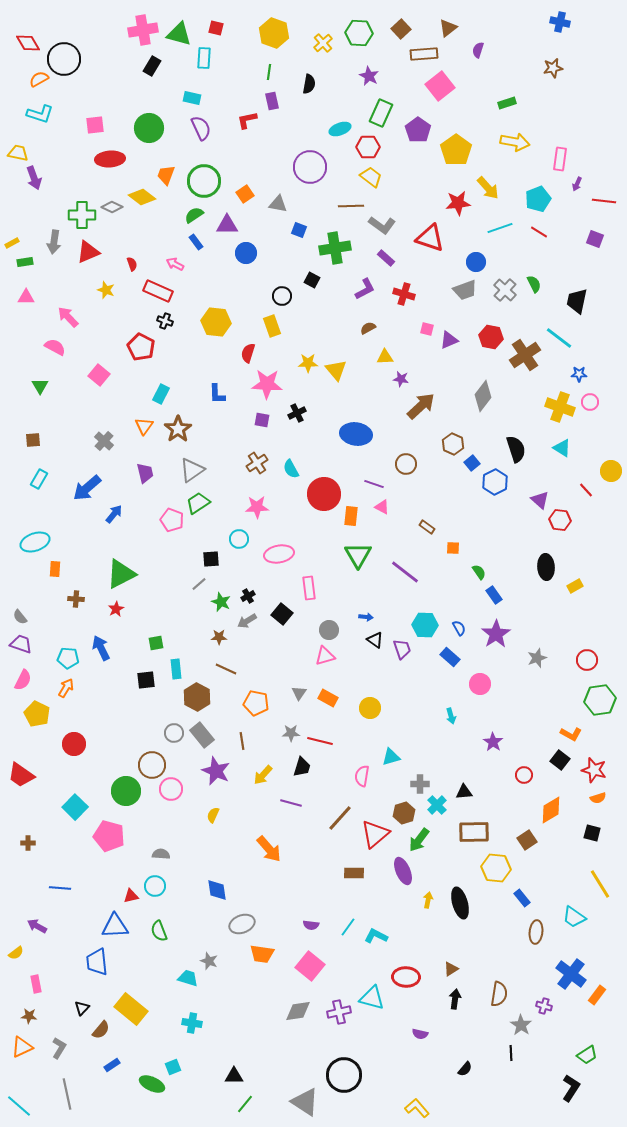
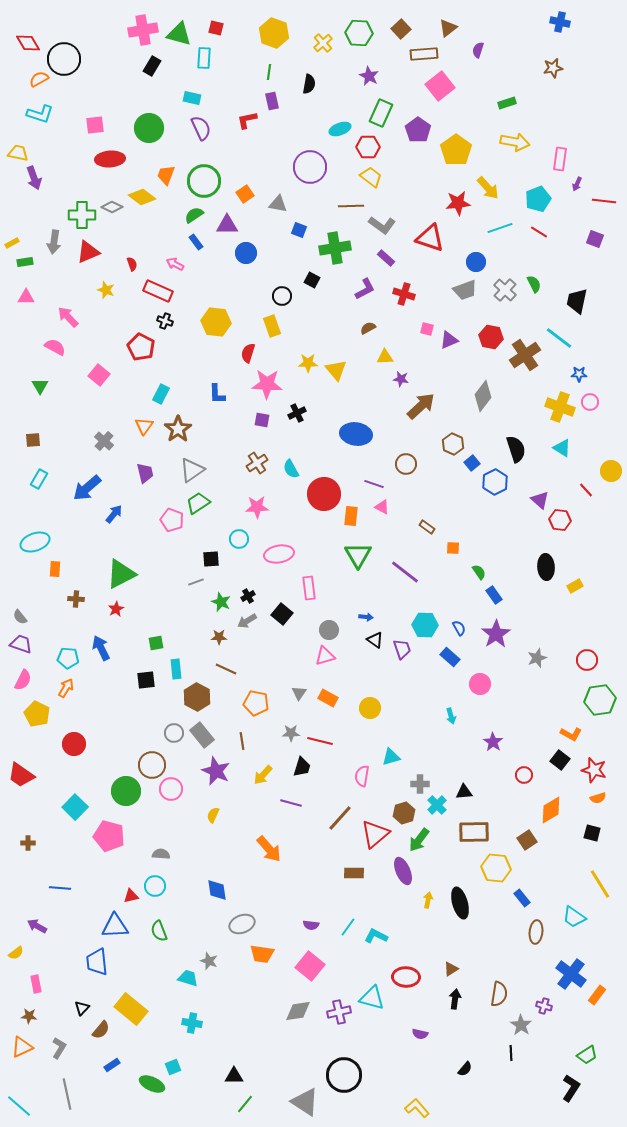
gray line at (199, 584): moved 3 px left, 2 px up; rotated 21 degrees clockwise
